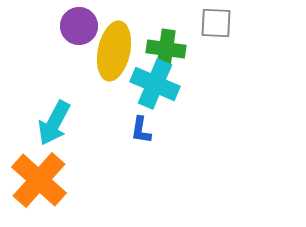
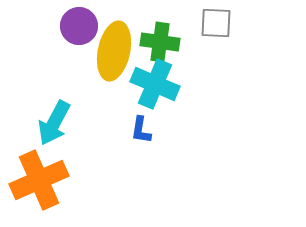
green cross: moved 6 px left, 7 px up
orange cross: rotated 24 degrees clockwise
